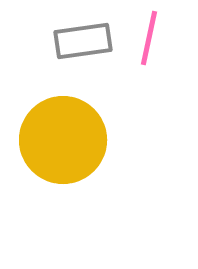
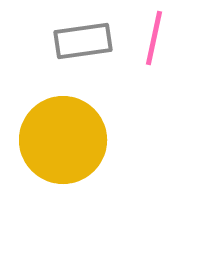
pink line: moved 5 px right
